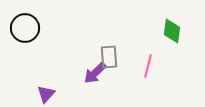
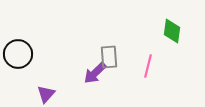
black circle: moved 7 px left, 26 px down
